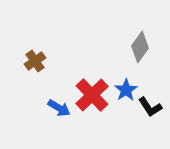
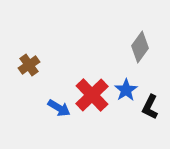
brown cross: moved 6 px left, 4 px down
black L-shape: rotated 60 degrees clockwise
